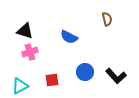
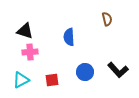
blue semicircle: rotated 60 degrees clockwise
pink cross: rotated 14 degrees clockwise
black L-shape: moved 2 px right, 6 px up
cyan triangle: moved 1 px right, 6 px up
